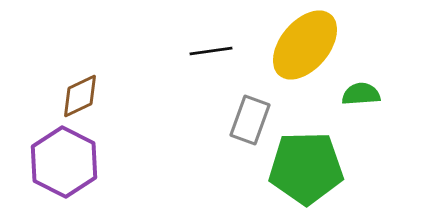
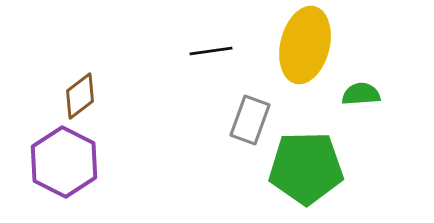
yellow ellipse: rotated 26 degrees counterclockwise
brown diamond: rotated 12 degrees counterclockwise
